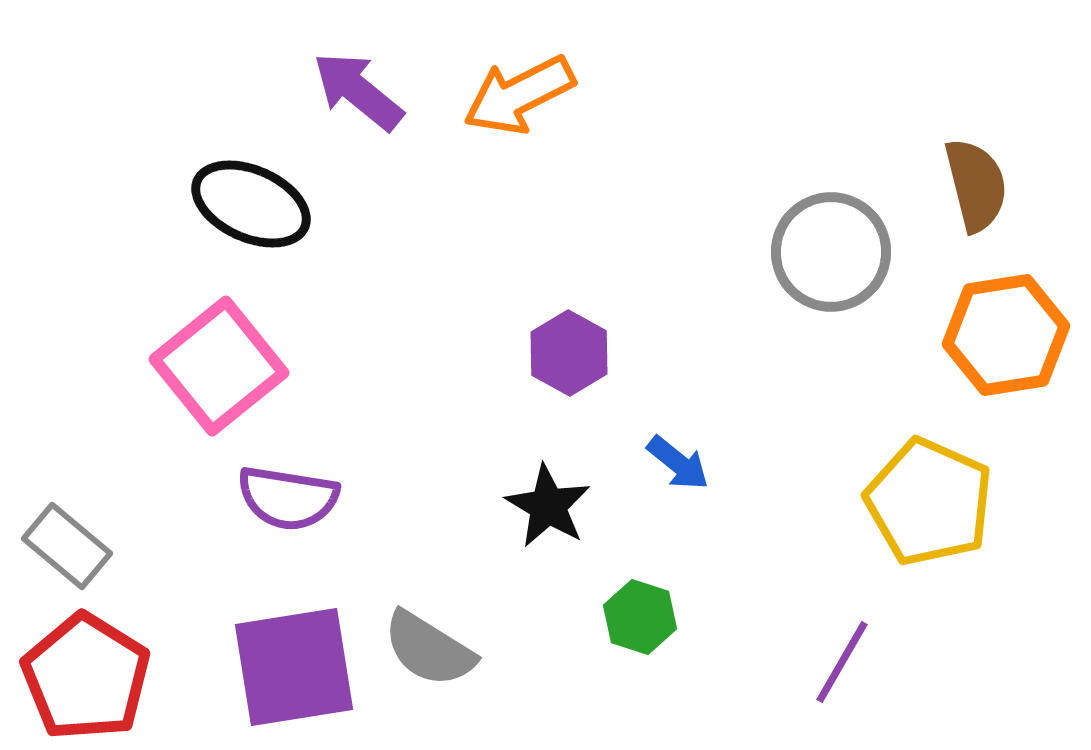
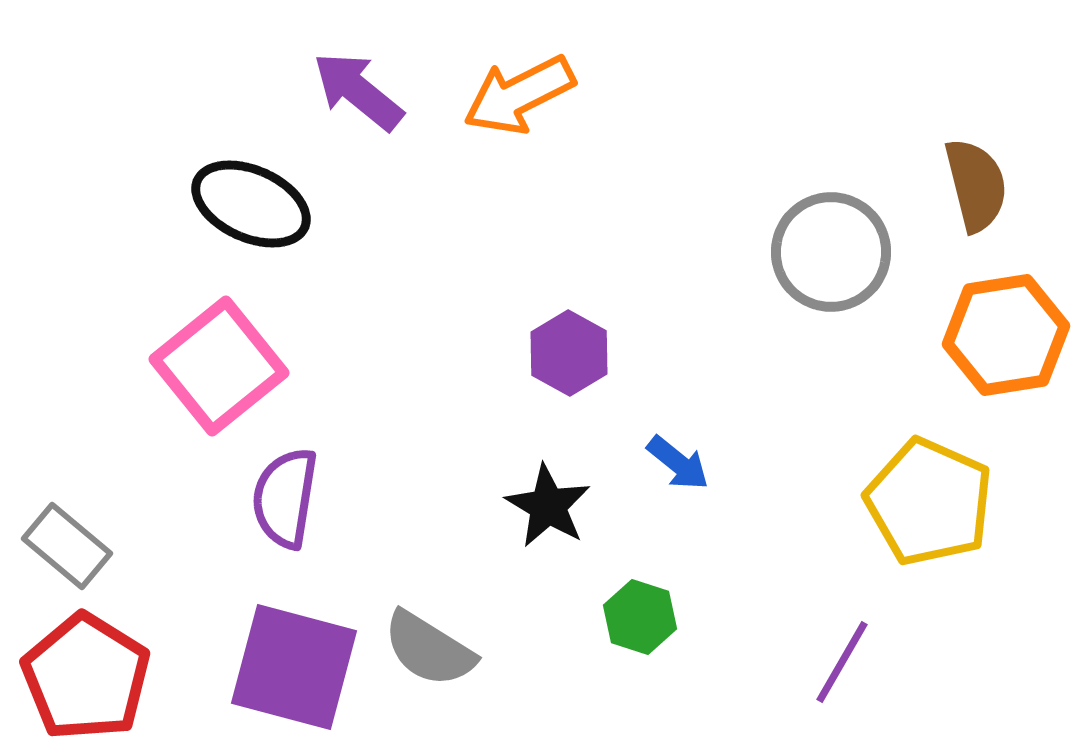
purple semicircle: moved 3 px left; rotated 90 degrees clockwise
purple square: rotated 24 degrees clockwise
